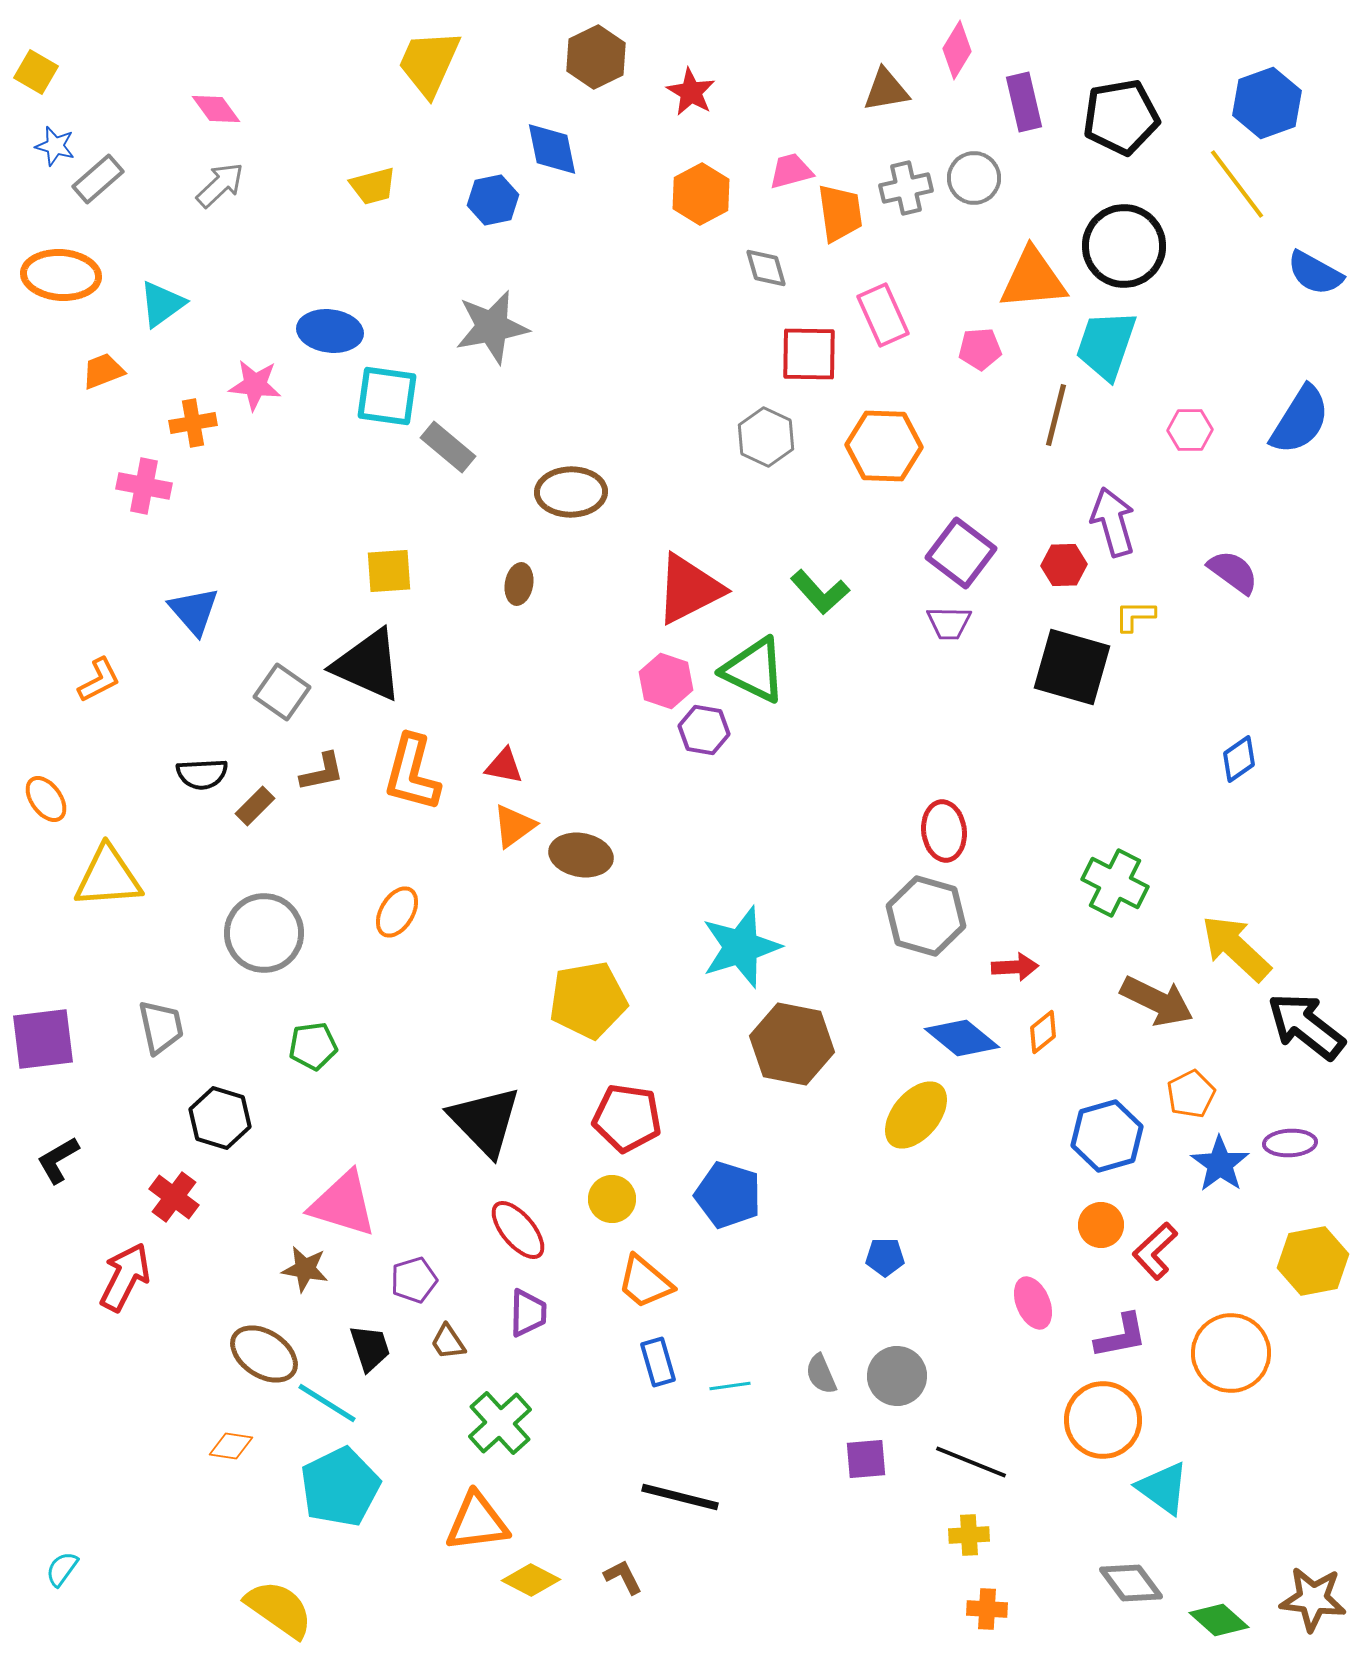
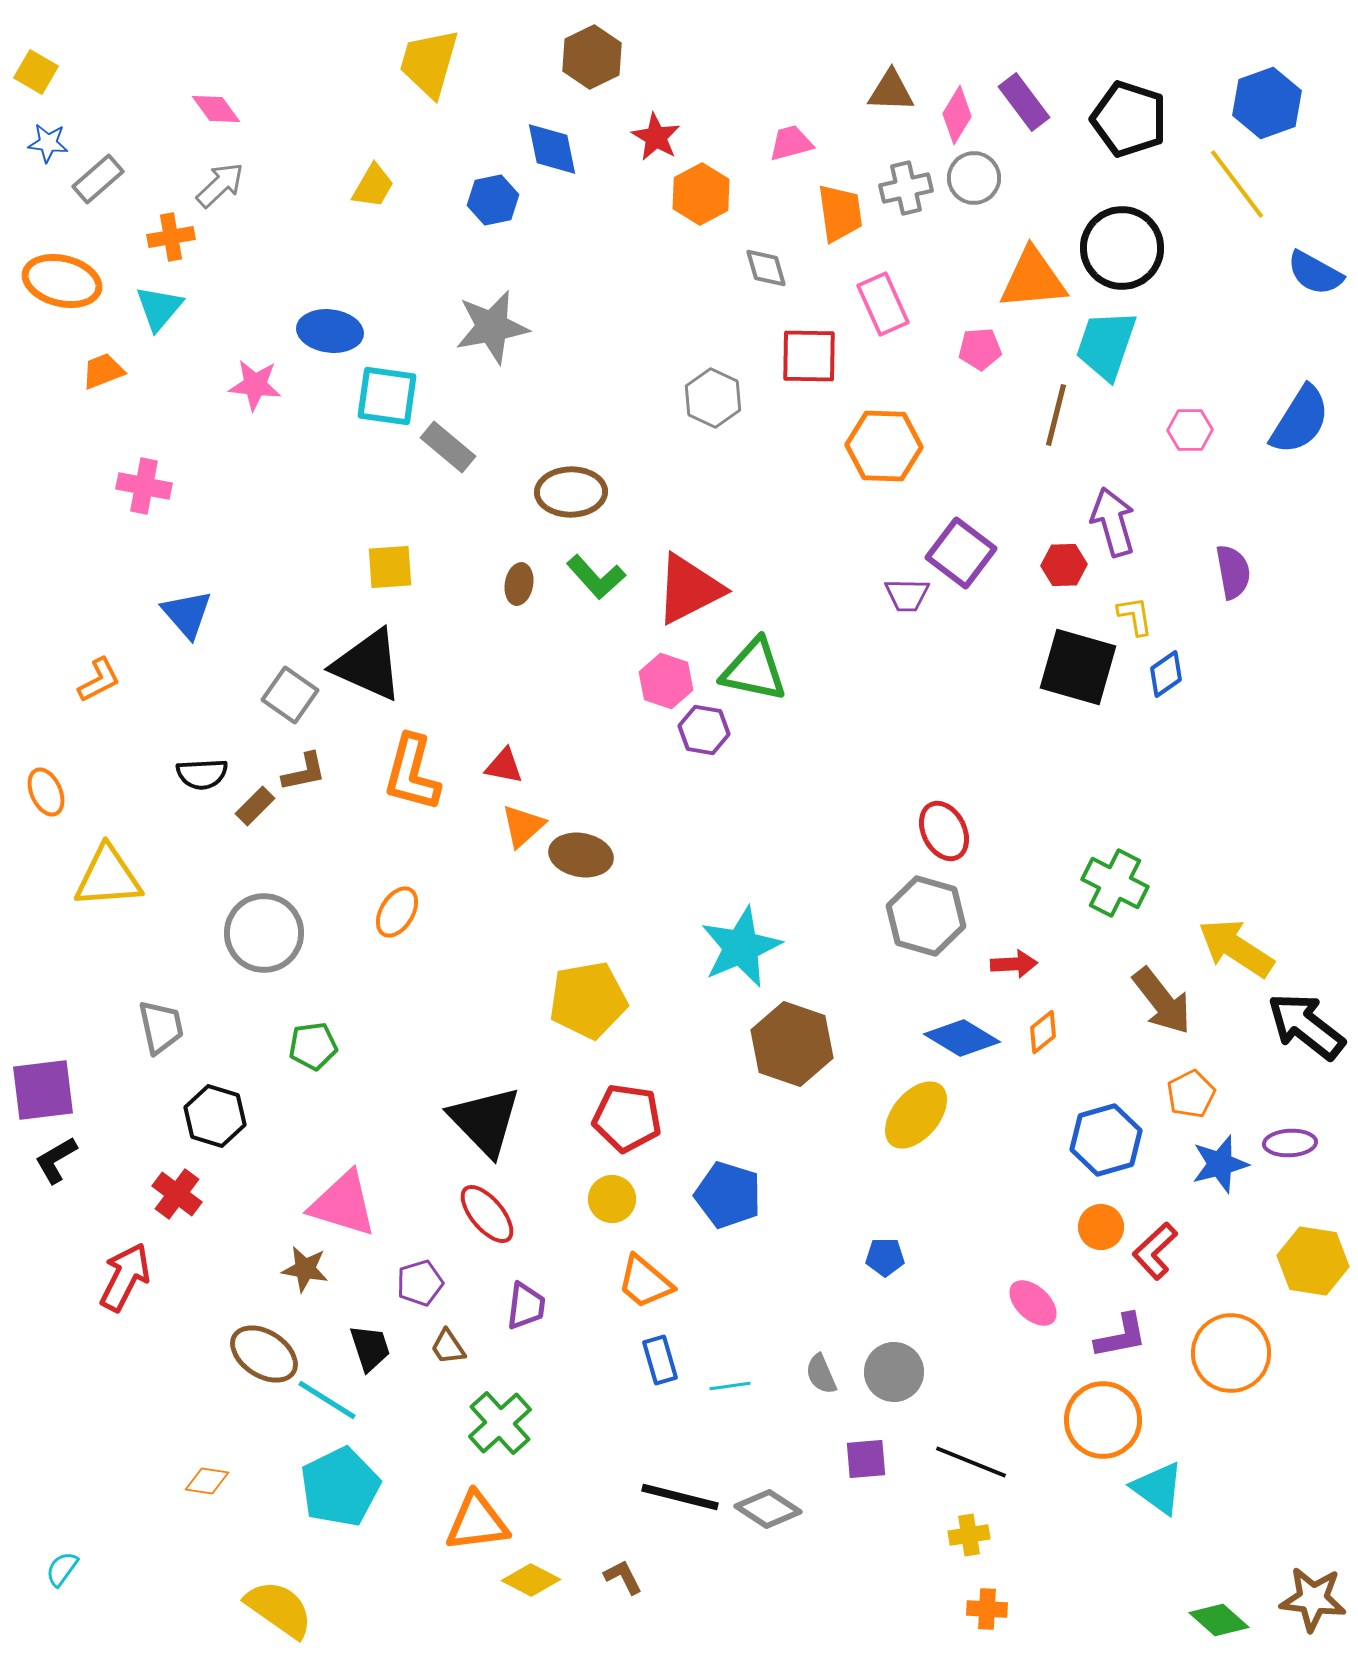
pink diamond at (957, 50): moved 65 px down
brown hexagon at (596, 57): moved 4 px left
yellow trapezoid at (429, 63): rotated 8 degrees counterclockwise
brown triangle at (886, 90): moved 5 px right, 1 px down; rotated 12 degrees clockwise
red star at (691, 92): moved 35 px left, 45 px down
purple rectangle at (1024, 102): rotated 24 degrees counterclockwise
black pentagon at (1121, 117): moved 8 px right, 2 px down; rotated 28 degrees clockwise
blue star at (55, 146): moved 7 px left, 3 px up; rotated 9 degrees counterclockwise
pink trapezoid at (791, 171): moved 28 px up
yellow trapezoid at (373, 186): rotated 45 degrees counterclockwise
black circle at (1124, 246): moved 2 px left, 2 px down
orange ellipse at (61, 275): moved 1 px right, 6 px down; rotated 10 degrees clockwise
cyan triangle at (162, 304): moved 3 px left, 4 px down; rotated 14 degrees counterclockwise
pink rectangle at (883, 315): moved 11 px up
red square at (809, 354): moved 2 px down
orange cross at (193, 423): moved 22 px left, 186 px up
gray hexagon at (766, 437): moved 53 px left, 39 px up
yellow square at (389, 571): moved 1 px right, 4 px up
purple semicircle at (1233, 572): rotated 44 degrees clockwise
green L-shape at (820, 592): moved 224 px left, 15 px up
blue triangle at (194, 611): moved 7 px left, 3 px down
yellow L-shape at (1135, 616): rotated 81 degrees clockwise
purple trapezoid at (949, 623): moved 42 px left, 28 px up
black square at (1072, 667): moved 6 px right
green triangle at (754, 670): rotated 14 degrees counterclockwise
gray square at (282, 692): moved 8 px right, 3 px down
blue diamond at (1239, 759): moved 73 px left, 85 px up
brown L-shape at (322, 772): moved 18 px left
orange ellipse at (46, 799): moved 7 px up; rotated 12 degrees clockwise
orange triangle at (514, 826): moved 9 px right; rotated 6 degrees counterclockwise
red ellipse at (944, 831): rotated 20 degrees counterclockwise
cyan star at (741, 947): rotated 6 degrees counterclockwise
yellow arrow at (1236, 948): rotated 10 degrees counterclockwise
red arrow at (1015, 967): moved 1 px left, 3 px up
brown arrow at (1157, 1001): moved 5 px right; rotated 26 degrees clockwise
blue diamond at (962, 1038): rotated 8 degrees counterclockwise
purple square at (43, 1039): moved 51 px down
brown hexagon at (792, 1044): rotated 8 degrees clockwise
black hexagon at (220, 1118): moved 5 px left, 2 px up
blue hexagon at (1107, 1136): moved 1 px left, 4 px down
black L-shape at (58, 1160): moved 2 px left
blue star at (1220, 1164): rotated 22 degrees clockwise
red cross at (174, 1197): moved 3 px right, 3 px up
orange circle at (1101, 1225): moved 2 px down
red ellipse at (518, 1230): moved 31 px left, 16 px up
yellow hexagon at (1313, 1261): rotated 20 degrees clockwise
purple pentagon at (414, 1280): moved 6 px right, 3 px down
pink ellipse at (1033, 1303): rotated 24 degrees counterclockwise
purple trapezoid at (528, 1313): moved 2 px left, 7 px up; rotated 6 degrees clockwise
brown trapezoid at (448, 1342): moved 5 px down
blue rectangle at (658, 1362): moved 2 px right, 2 px up
gray circle at (897, 1376): moved 3 px left, 4 px up
cyan line at (327, 1403): moved 3 px up
orange diamond at (231, 1446): moved 24 px left, 35 px down
cyan triangle at (1163, 1488): moved 5 px left
yellow cross at (969, 1535): rotated 6 degrees counterclockwise
gray diamond at (1131, 1583): moved 363 px left, 74 px up; rotated 20 degrees counterclockwise
